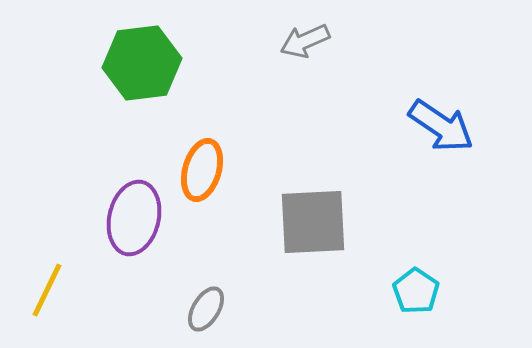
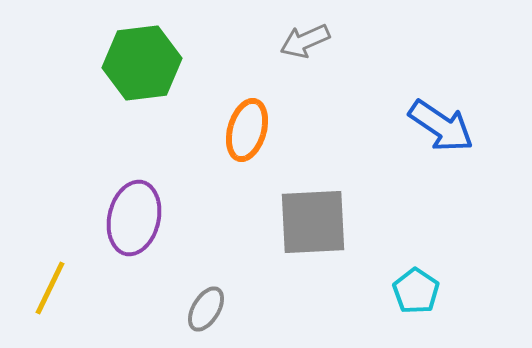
orange ellipse: moved 45 px right, 40 px up
yellow line: moved 3 px right, 2 px up
